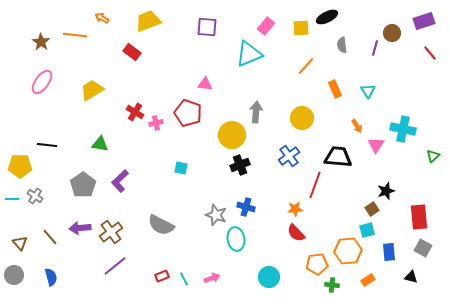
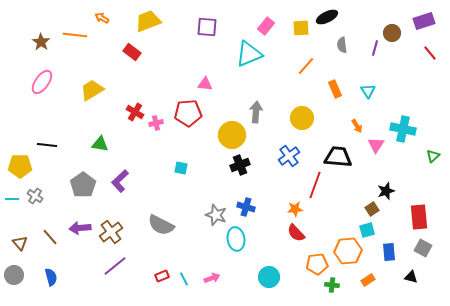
red pentagon at (188, 113): rotated 24 degrees counterclockwise
